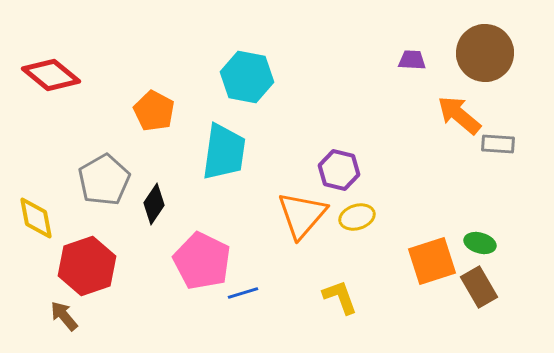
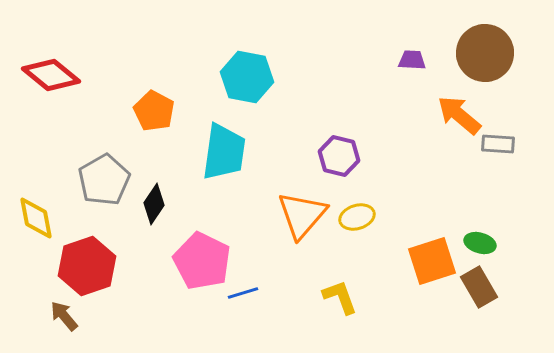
purple hexagon: moved 14 px up
